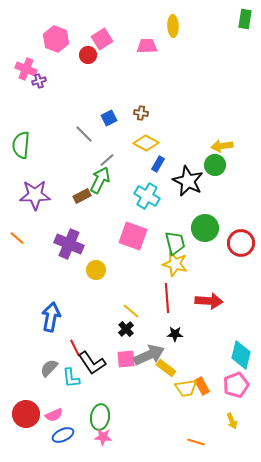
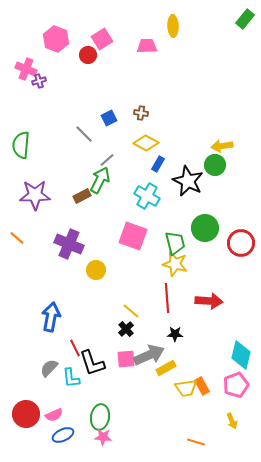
green rectangle at (245, 19): rotated 30 degrees clockwise
black L-shape at (92, 363): rotated 16 degrees clockwise
yellow rectangle at (166, 368): rotated 66 degrees counterclockwise
